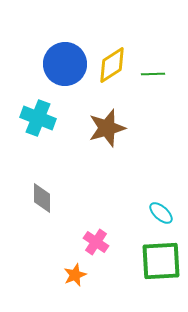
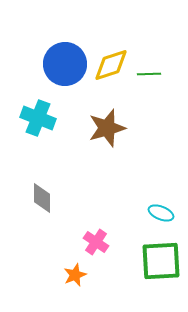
yellow diamond: moved 1 px left; rotated 15 degrees clockwise
green line: moved 4 px left
cyan ellipse: rotated 20 degrees counterclockwise
